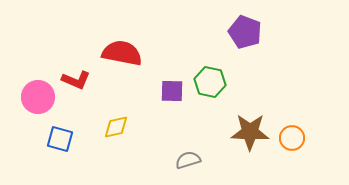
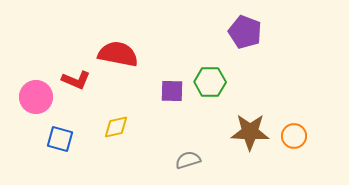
red semicircle: moved 4 px left, 1 px down
green hexagon: rotated 12 degrees counterclockwise
pink circle: moved 2 px left
orange circle: moved 2 px right, 2 px up
